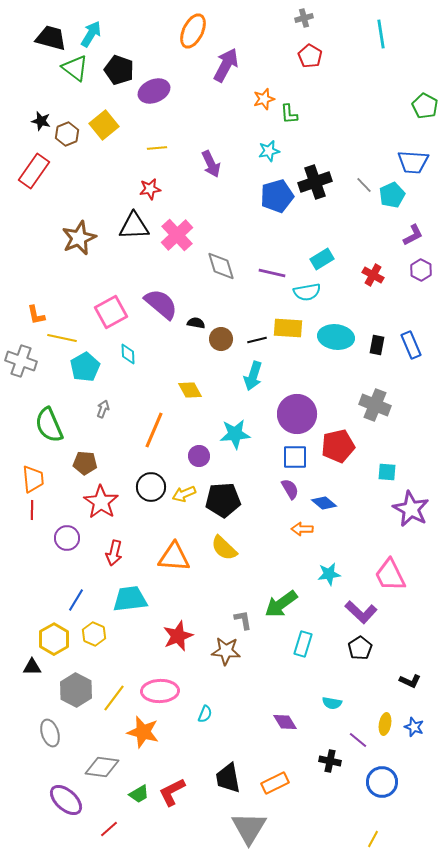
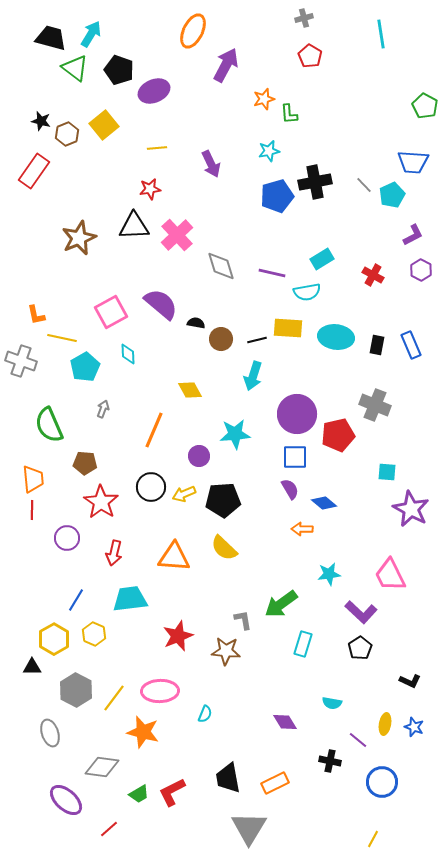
black cross at (315, 182): rotated 8 degrees clockwise
red pentagon at (338, 446): moved 11 px up
